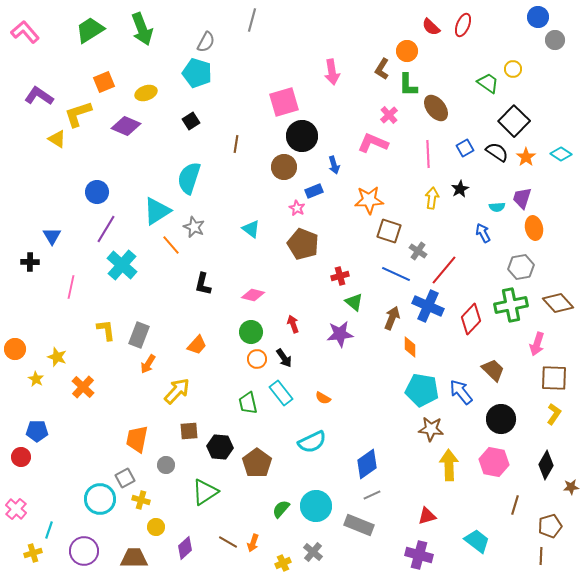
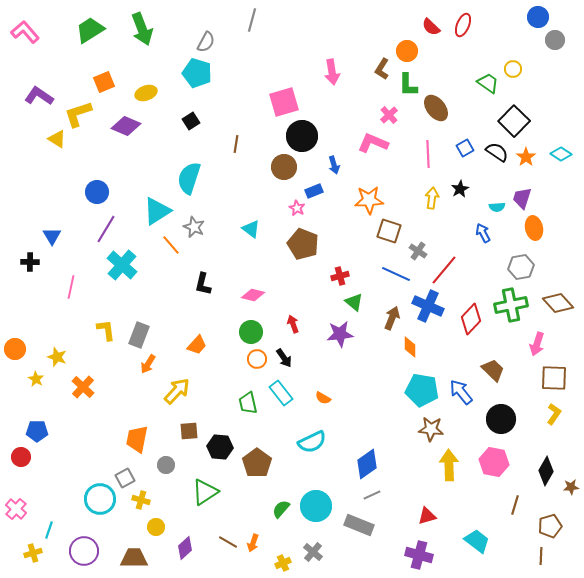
black diamond at (546, 465): moved 6 px down
